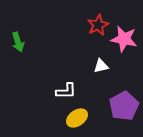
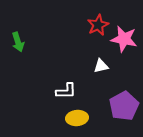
yellow ellipse: rotated 30 degrees clockwise
